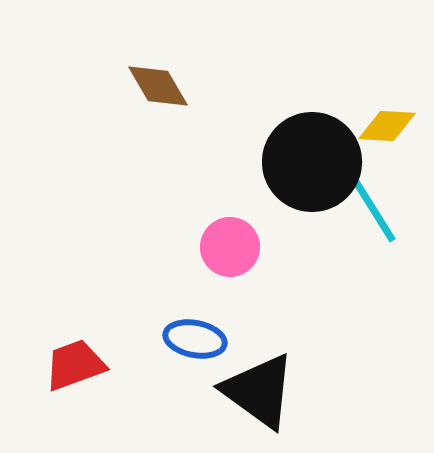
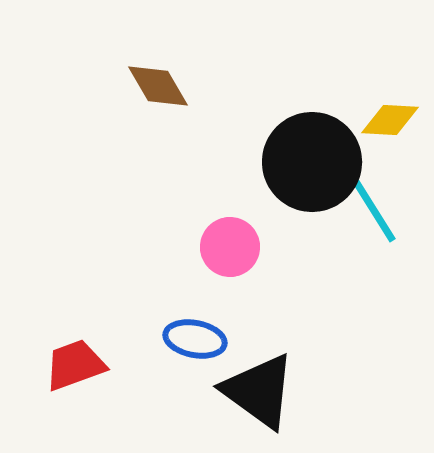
yellow diamond: moved 3 px right, 6 px up
